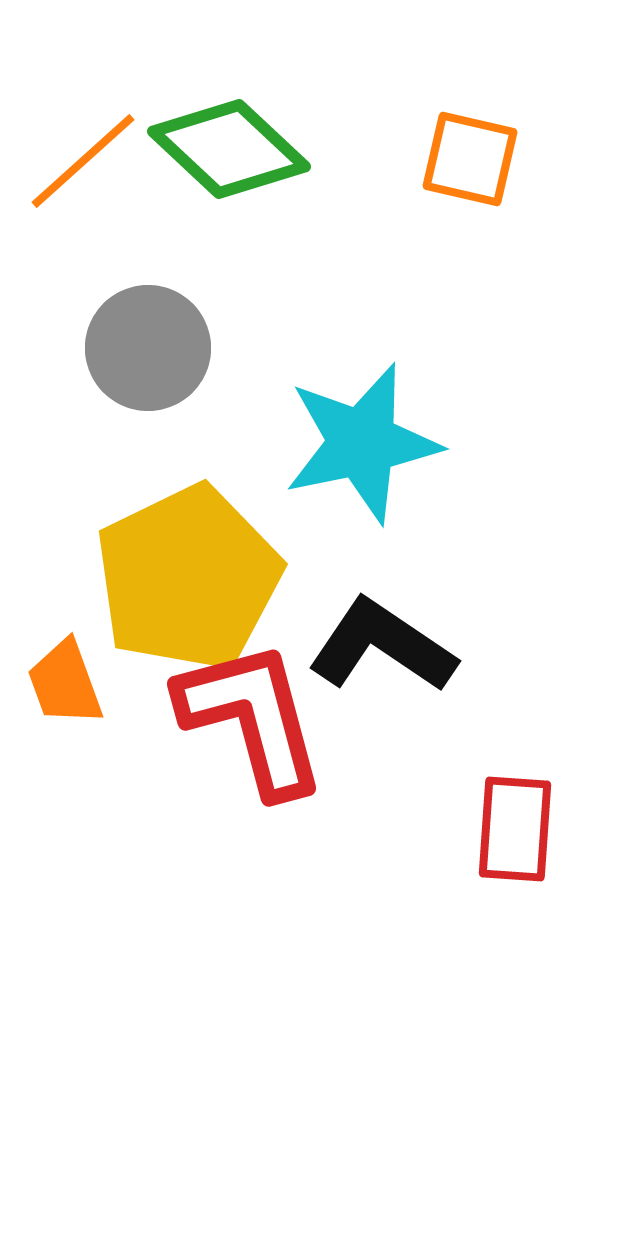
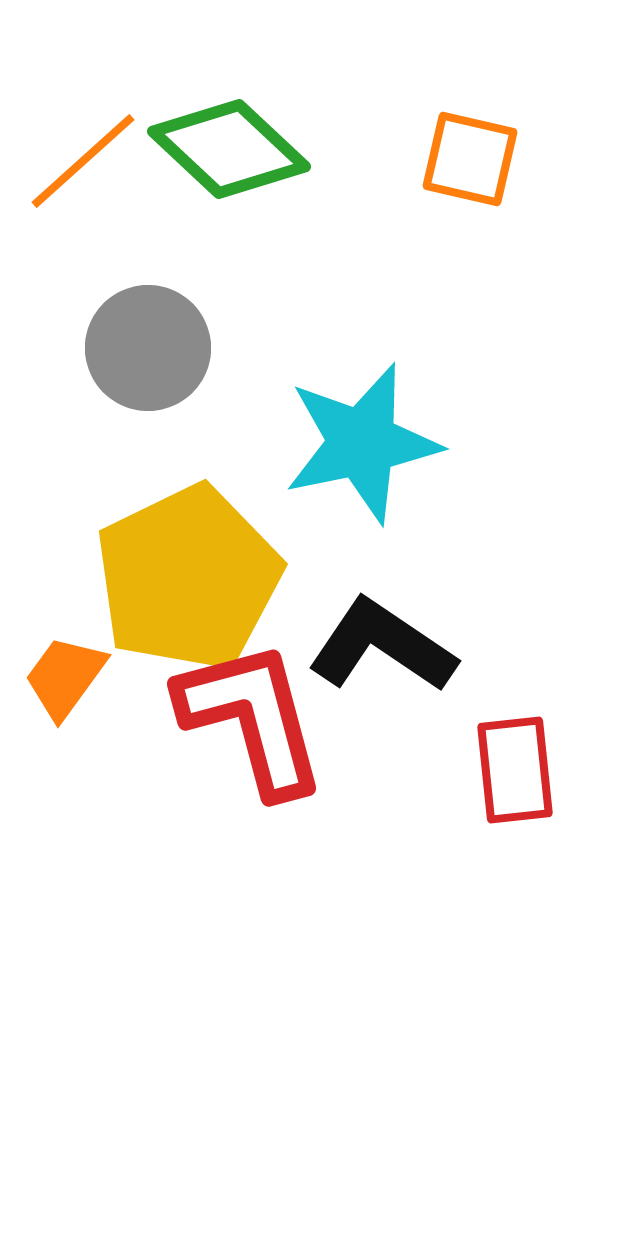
orange trapezoid: moved 6 px up; rotated 56 degrees clockwise
red rectangle: moved 59 px up; rotated 10 degrees counterclockwise
